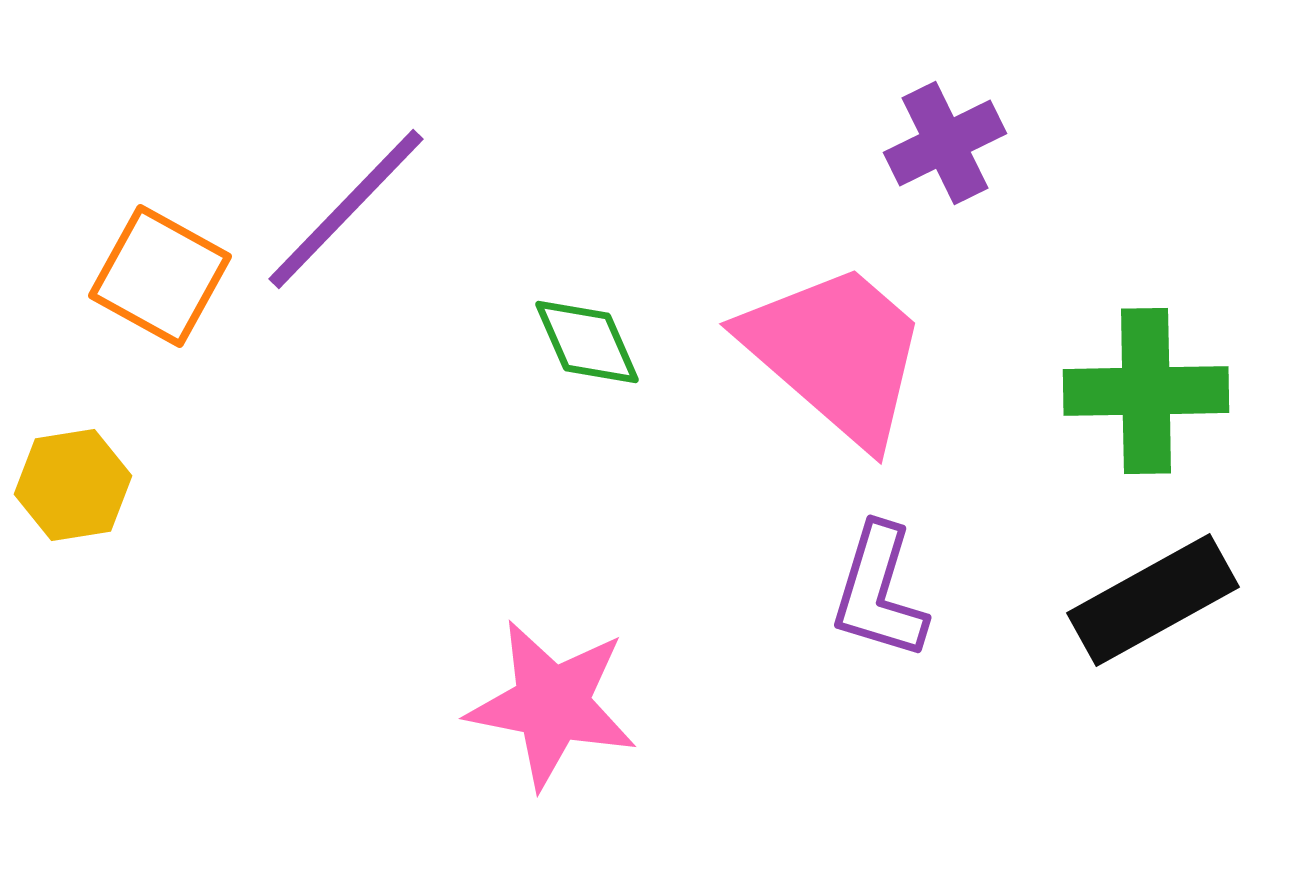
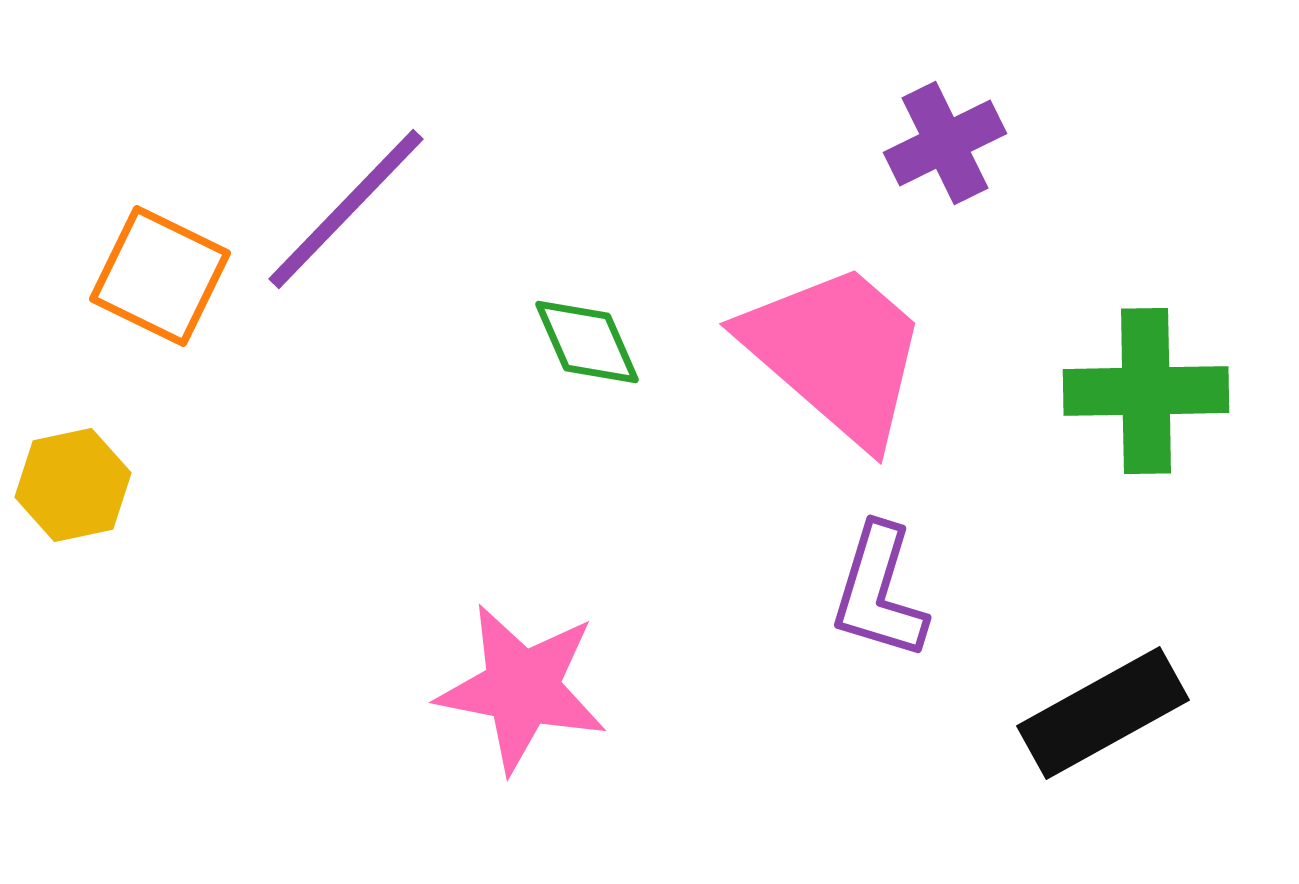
orange square: rotated 3 degrees counterclockwise
yellow hexagon: rotated 3 degrees counterclockwise
black rectangle: moved 50 px left, 113 px down
pink star: moved 30 px left, 16 px up
